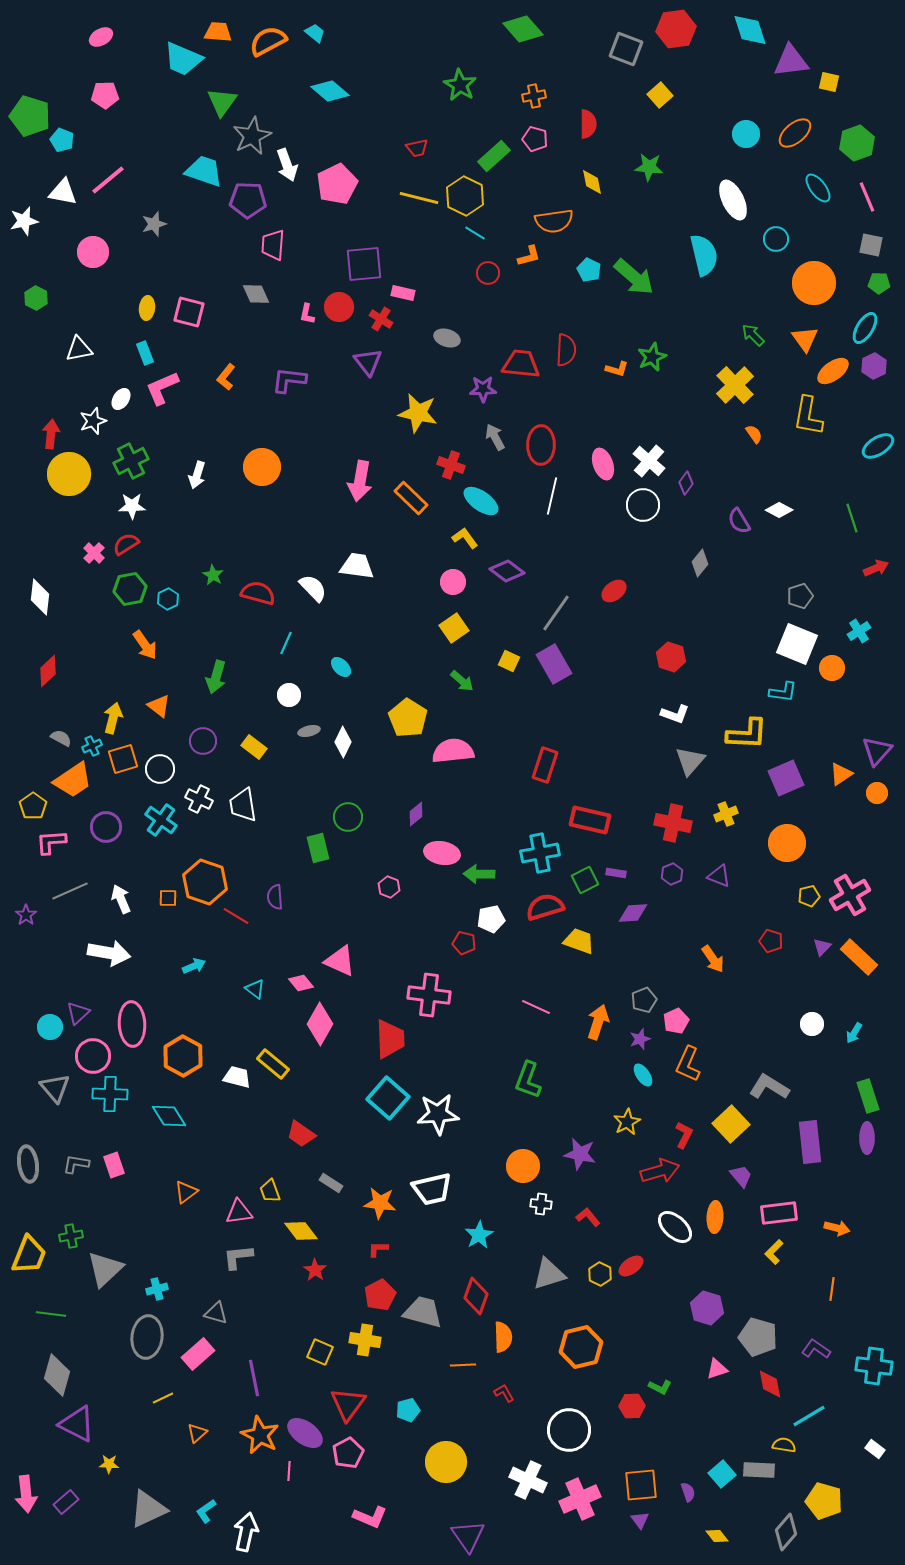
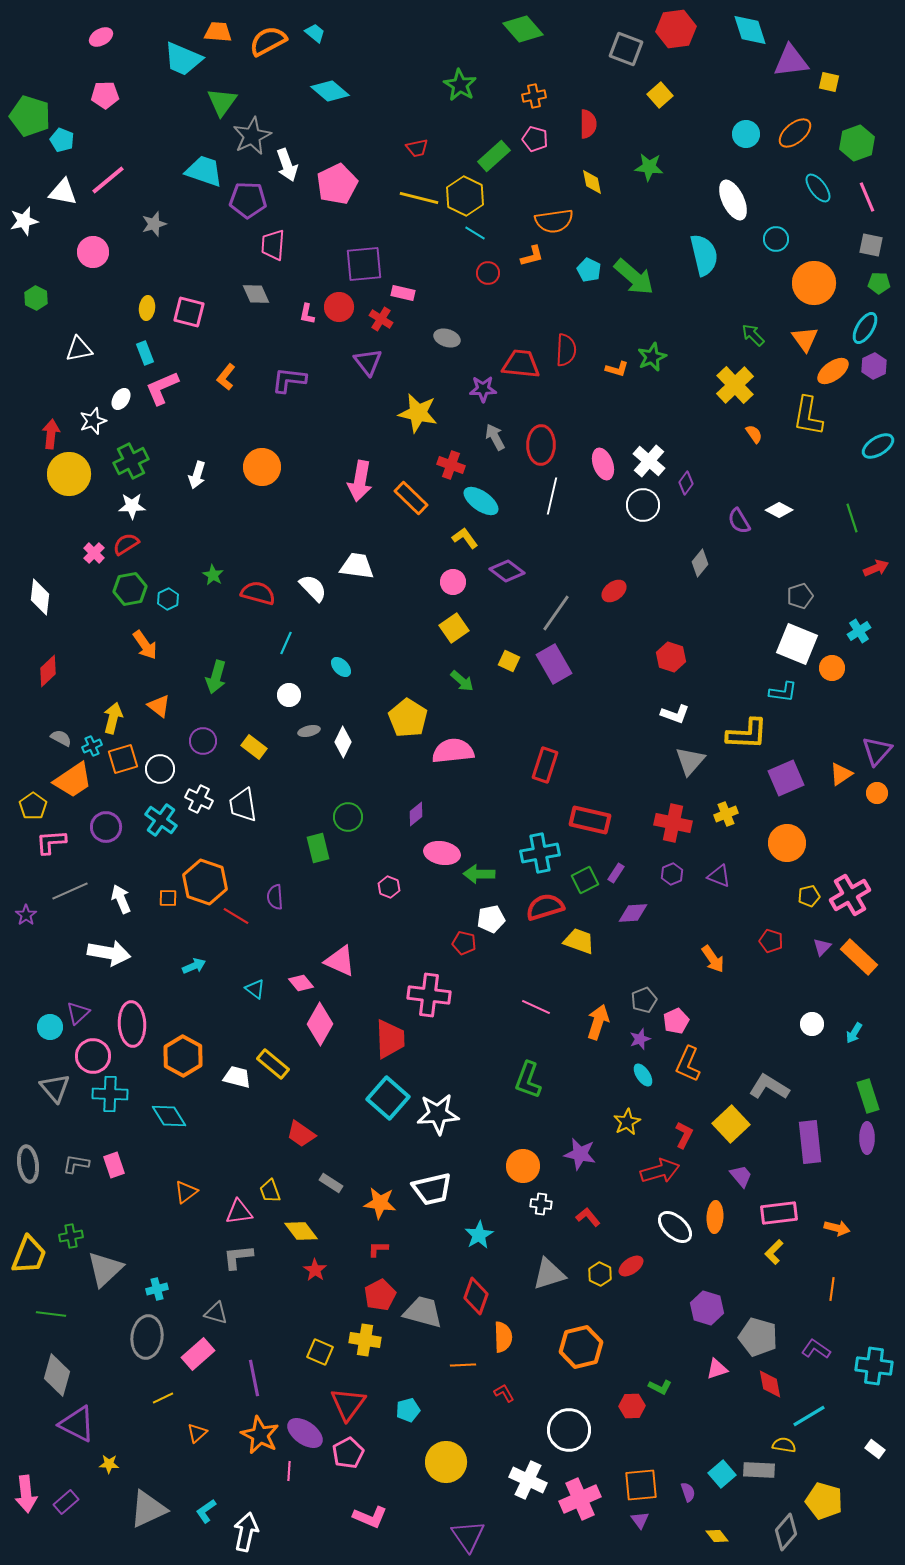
orange L-shape at (529, 256): moved 3 px right
purple rectangle at (616, 873): rotated 66 degrees counterclockwise
